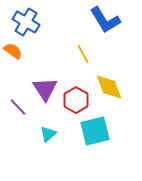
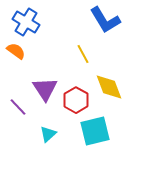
orange semicircle: moved 3 px right
